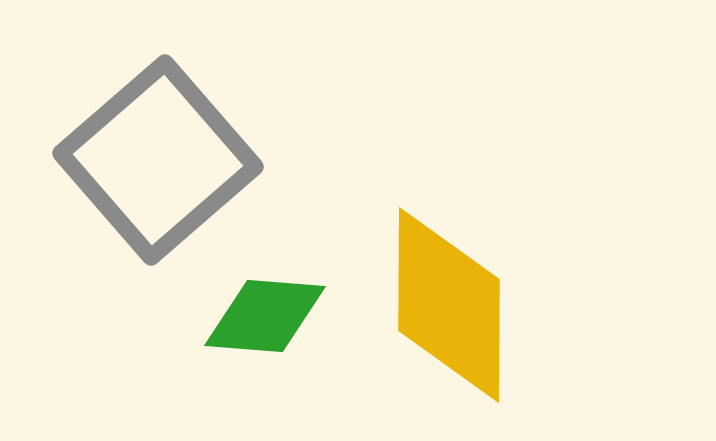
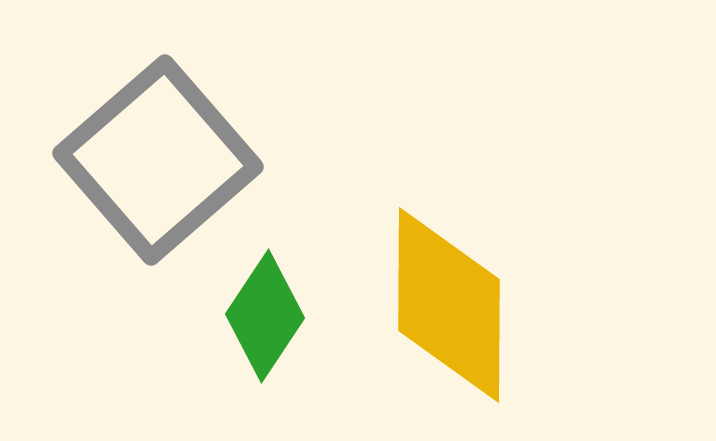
green diamond: rotated 61 degrees counterclockwise
